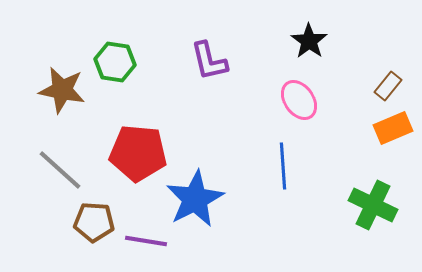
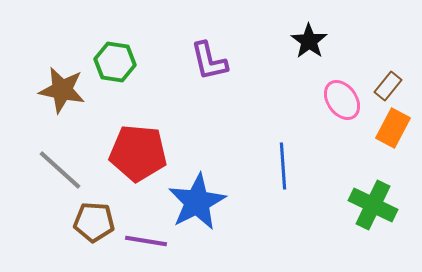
pink ellipse: moved 43 px right
orange rectangle: rotated 39 degrees counterclockwise
blue star: moved 2 px right, 3 px down
